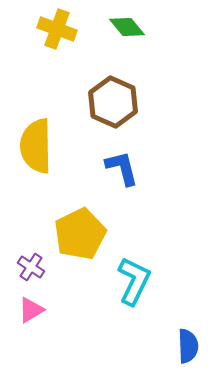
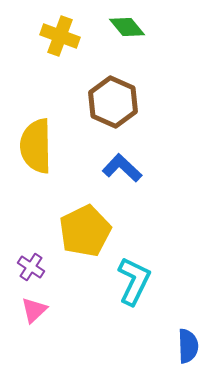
yellow cross: moved 3 px right, 7 px down
blue L-shape: rotated 33 degrees counterclockwise
yellow pentagon: moved 5 px right, 3 px up
pink triangle: moved 3 px right; rotated 12 degrees counterclockwise
